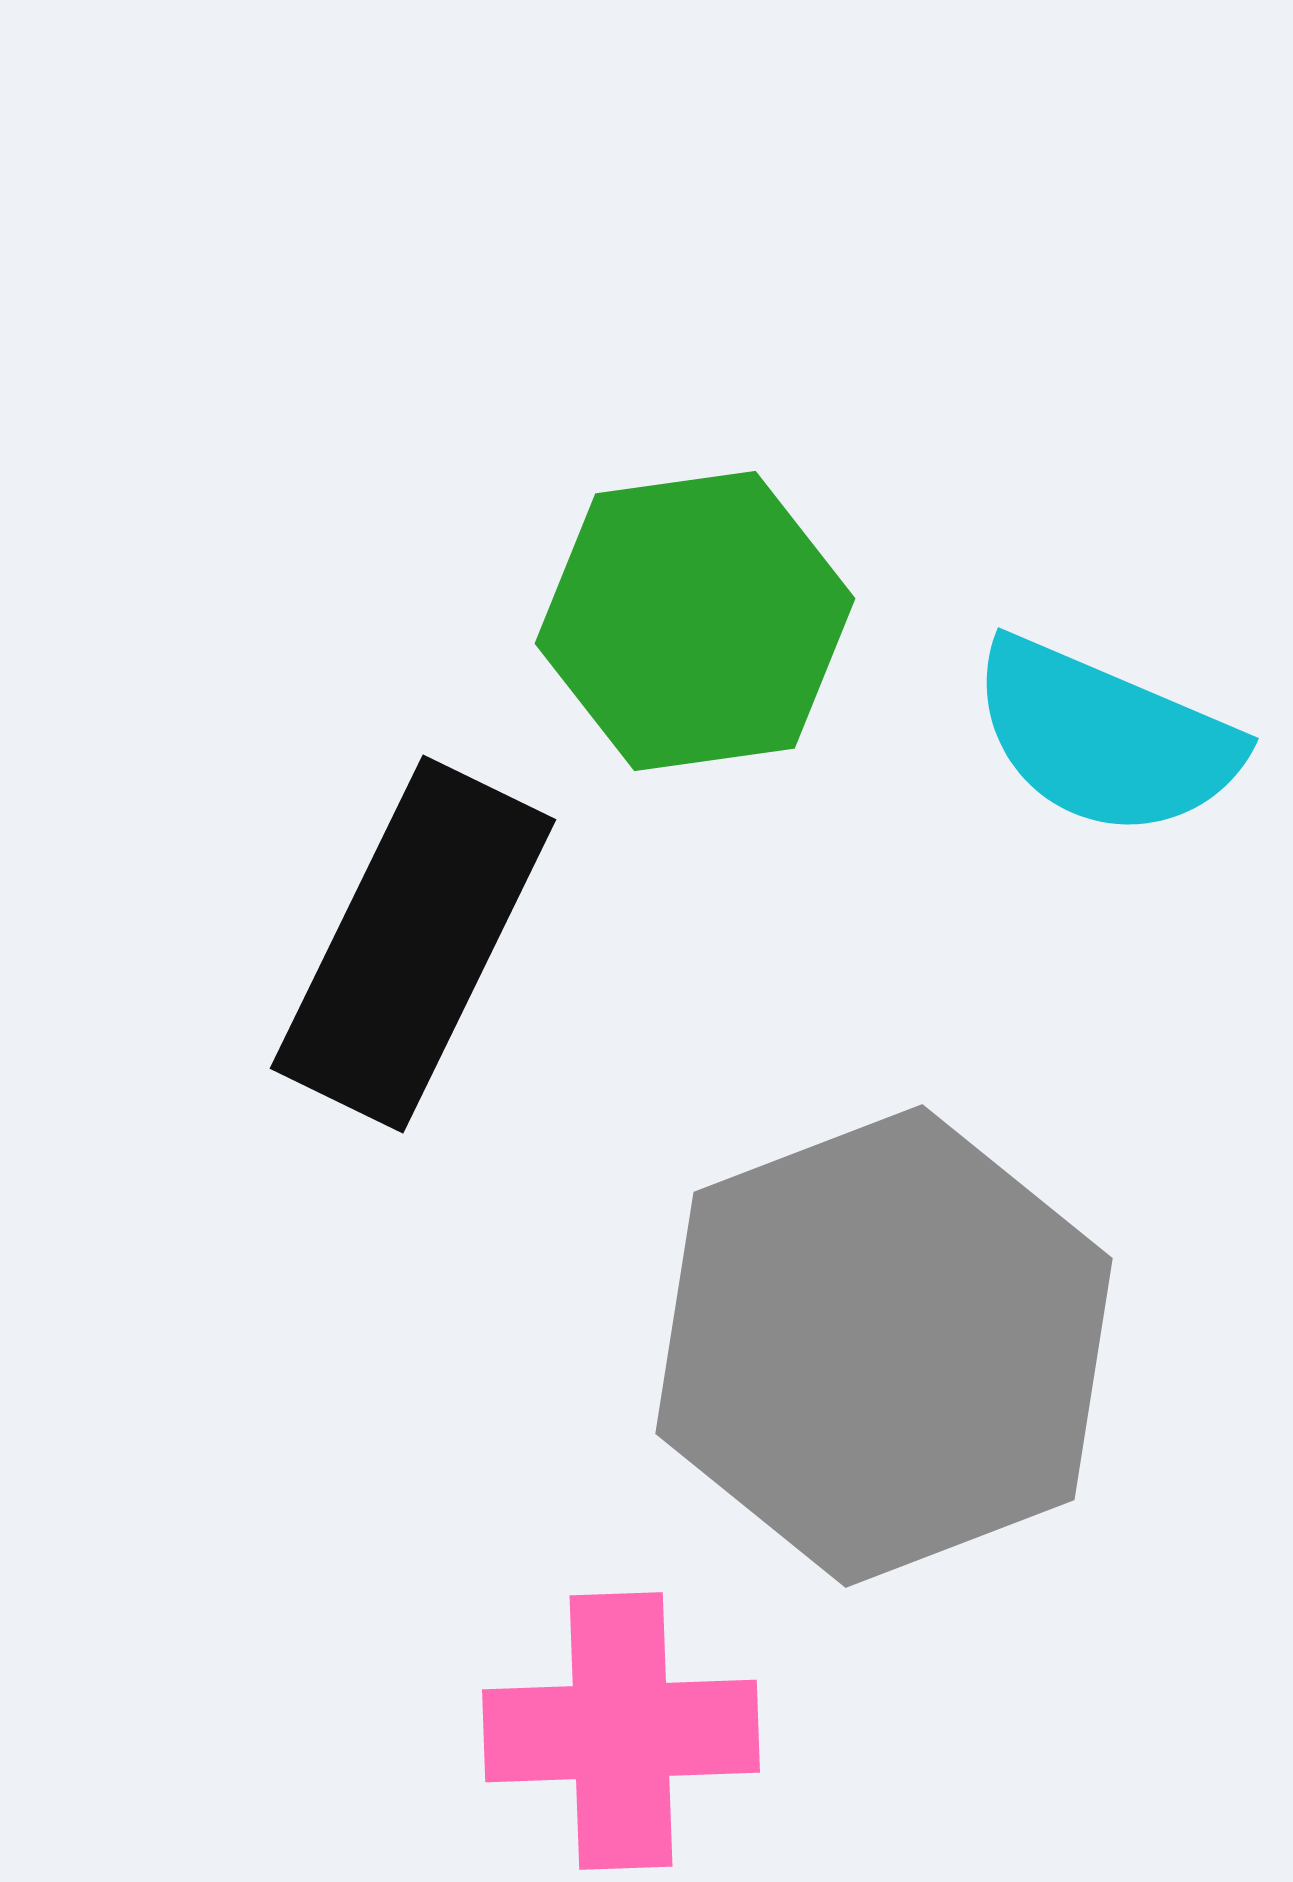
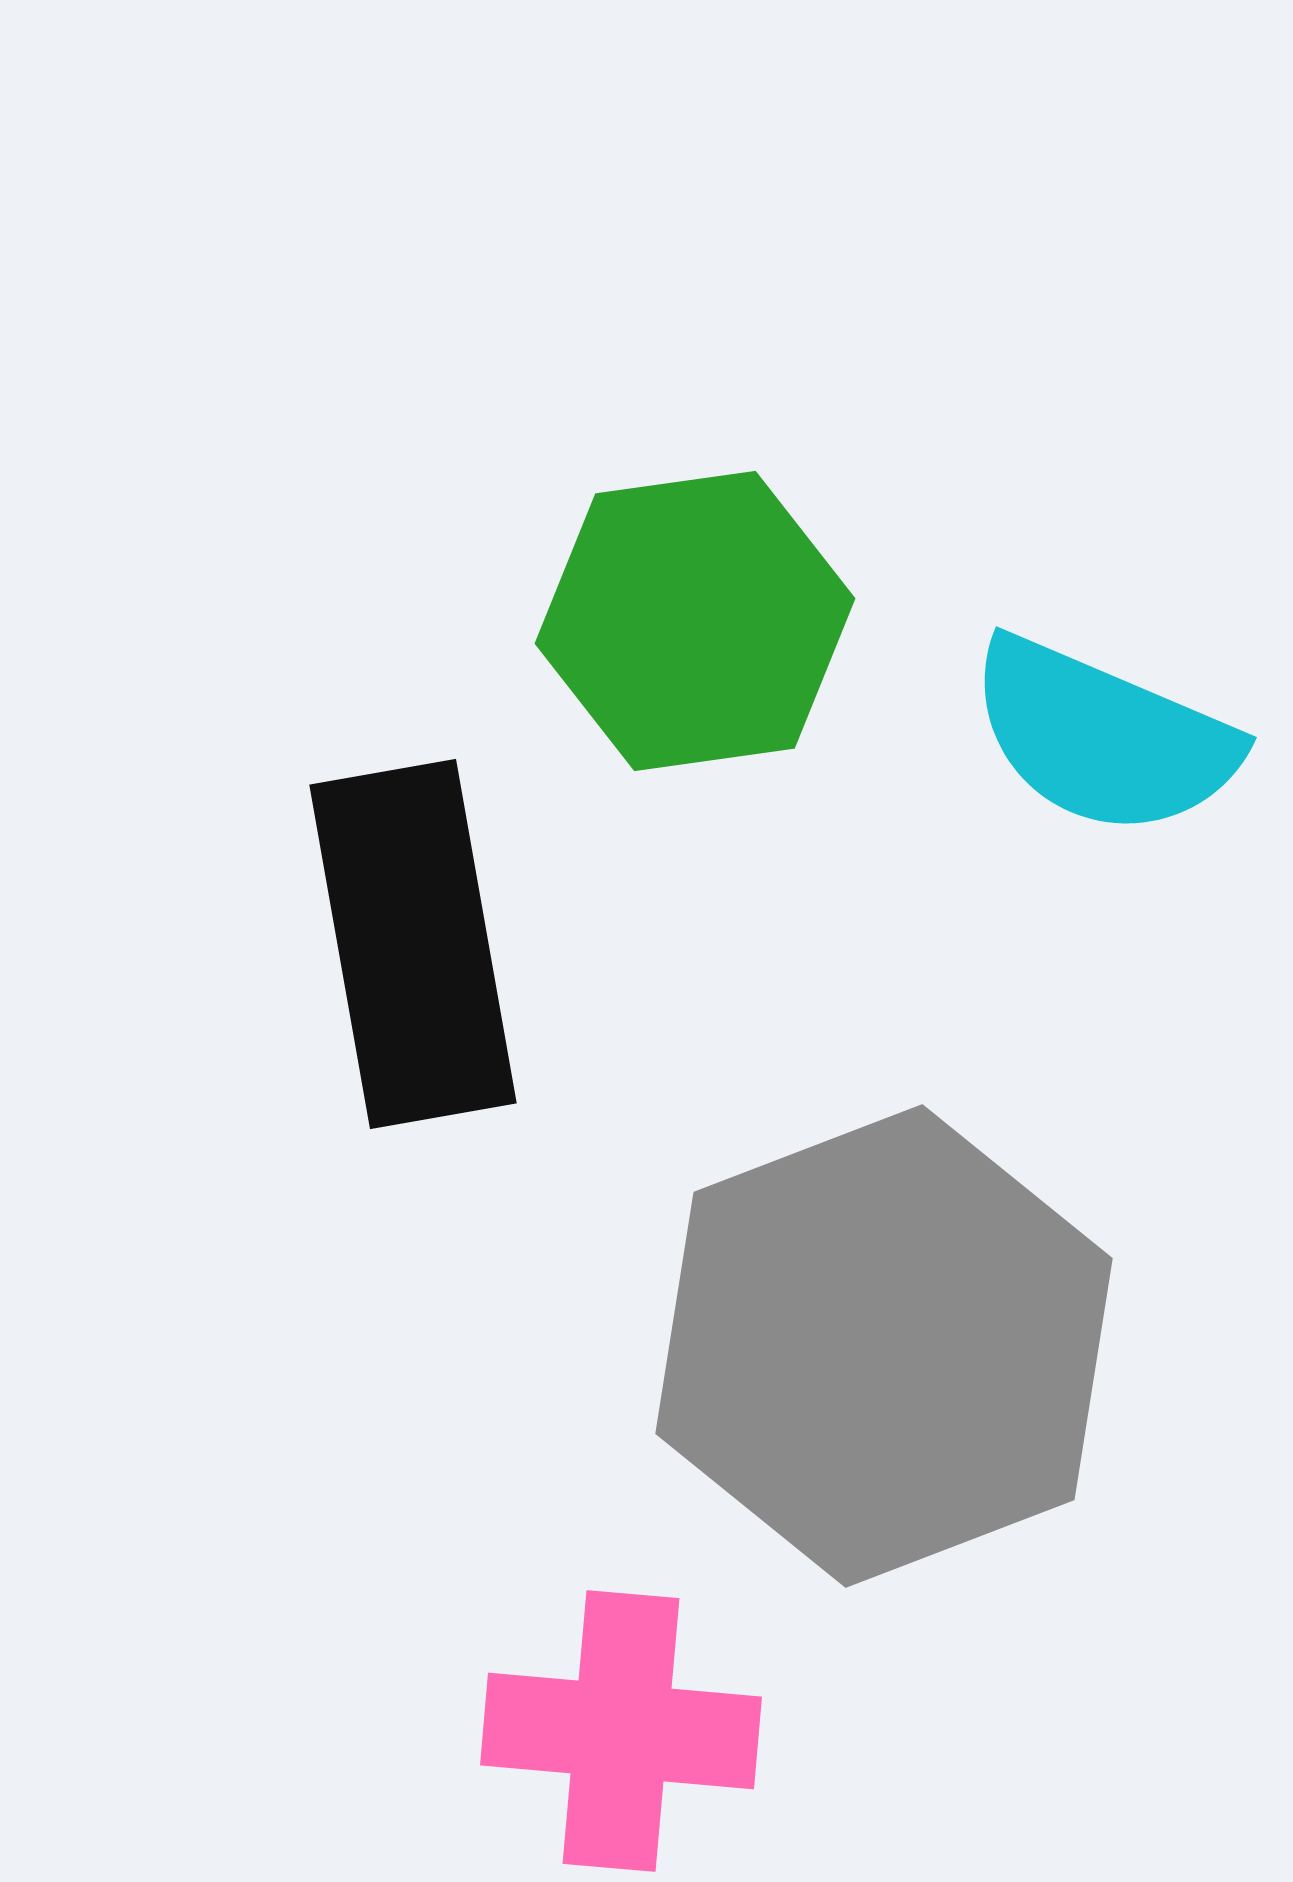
cyan semicircle: moved 2 px left, 1 px up
black rectangle: rotated 36 degrees counterclockwise
pink cross: rotated 7 degrees clockwise
